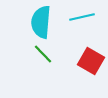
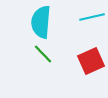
cyan line: moved 10 px right
red square: rotated 36 degrees clockwise
